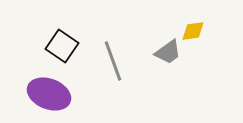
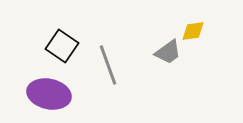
gray line: moved 5 px left, 4 px down
purple ellipse: rotated 9 degrees counterclockwise
